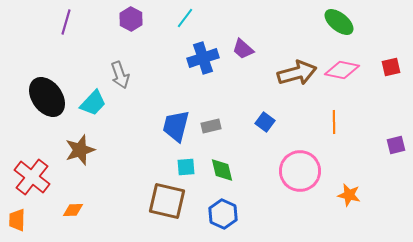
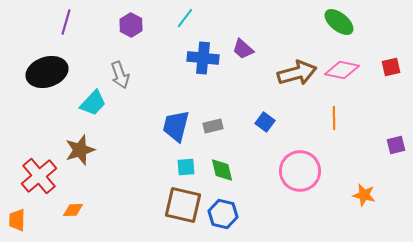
purple hexagon: moved 6 px down
blue cross: rotated 24 degrees clockwise
black ellipse: moved 25 px up; rotated 72 degrees counterclockwise
orange line: moved 4 px up
gray rectangle: moved 2 px right
red cross: moved 7 px right, 1 px up; rotated 12 degrees clockwise
orange star: moved 15 px right
brown square: moved 16 px right, 4 px down
blue hexagon: rotated 12 degrees counterclockwise
